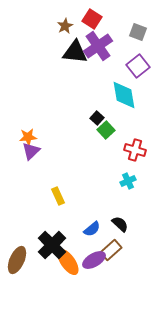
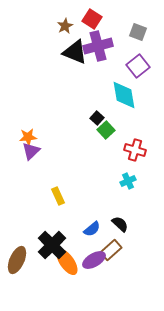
purple cross: rotated 20 degrees clockwise
black triangle: rotated 16 degrees clockwise
orange ellipse: moved 1 px left
